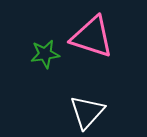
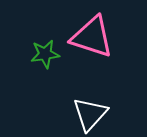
white triangle: moved 3 px right, 2 px down
